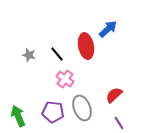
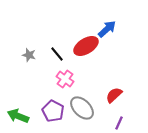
blue arrow: moved 1 px left
red ellipse: rotated 70 degrees clockwise
gray ellipse: rotated 25 degrees counterclockwise
purple pentagon: moved 1 px up; rotated 20 degrees clockwise
green arrow: rotated 45 degrees counterclockwise
purple line: rotated 56 degrees clockwise
